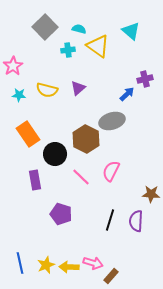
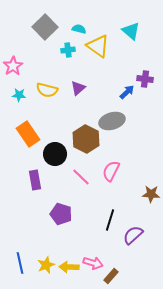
purple cross: rotated 21 degrees clockwise
blue arrow: moved 2 px up
purple semicircle: moved 3 px left, 14 px down; rotated 45 degrees clockwise
